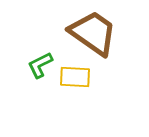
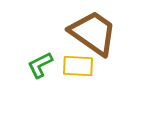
yellow rectangle: moved 3 px right, 11 px up
